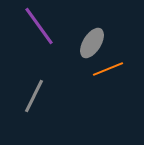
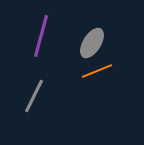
purple line: moved 2 px right, 10 px down; rotated 51 degrees clockwise
orange line: moved 11 px left, 2 px down
